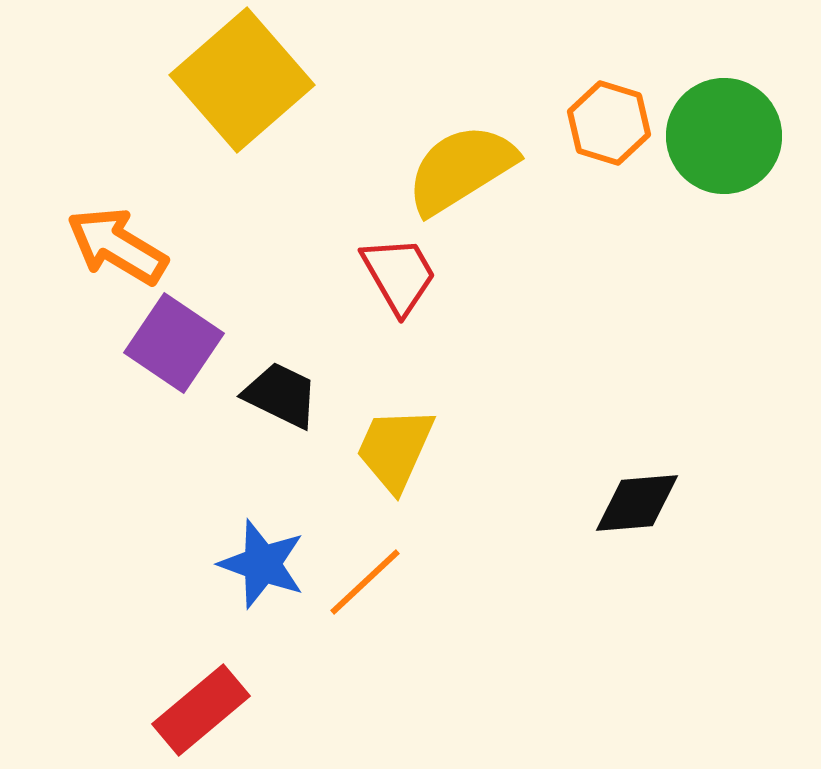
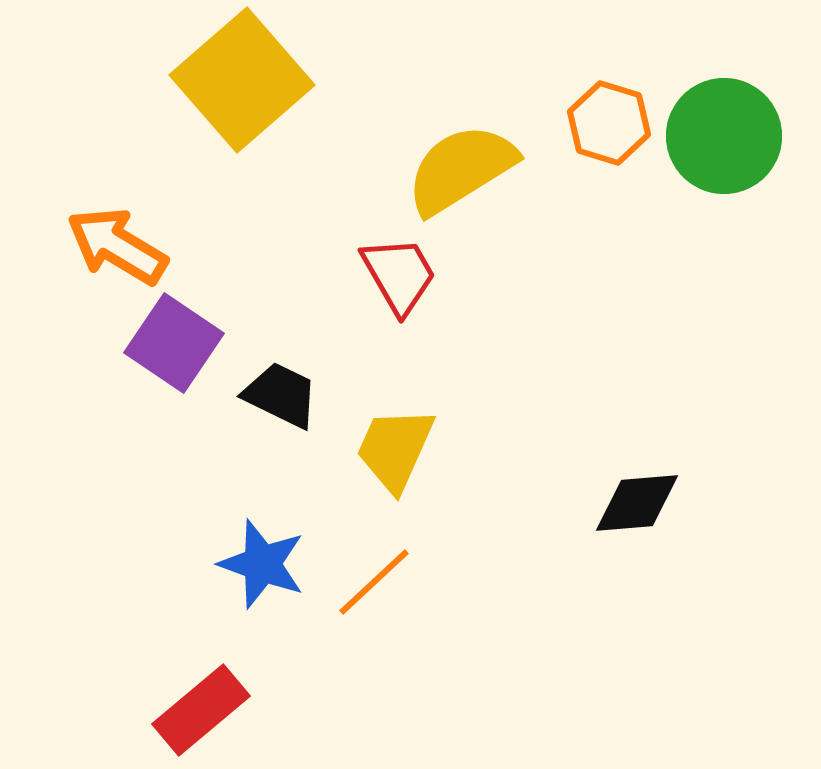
orange line: moved 9 px right
